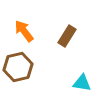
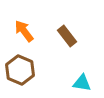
brown rectangle: rotated 70 degrees counterclockwise
brown hexagon: moved 2 px right, 3 px down; rotated 24 degrees counterclockwise
